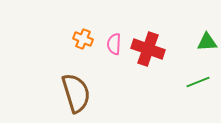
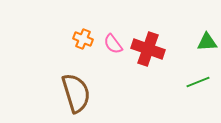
pink semicircle: moved 1 px left; rotated 40 degrees counterclockwise
